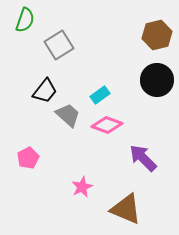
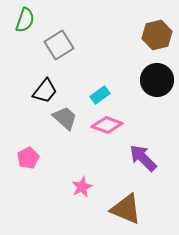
gray trapezoid: moved 3 px left, 3 px down
